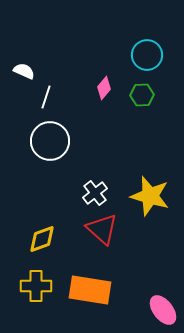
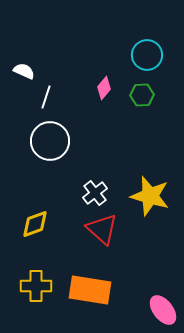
yellow diamond: moved 7 px left, 15 px up
